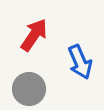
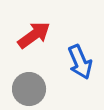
red arrow: rotated 20 degrees clockwise
